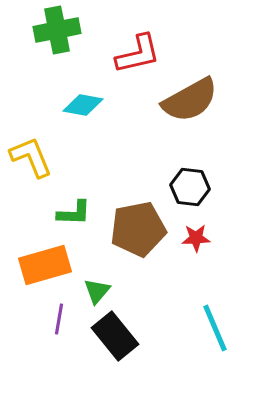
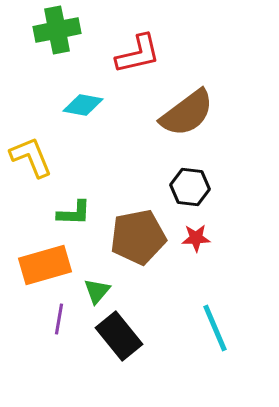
brown semicircle: moved 3 px left, 13 px down; rotated 8 degrees counterclockwise
brown pentagon: moved 8 px down
black rectangle: moved 4 px right
